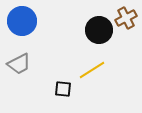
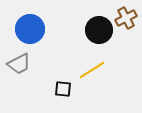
blue circle: moved 8 px right, 8 px down
